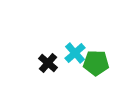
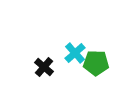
black cross: moved 4 px left, 4 px down
